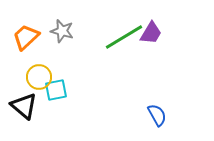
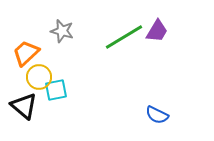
purple trapezoid: moved 6 px right, 2 px up
orange trapezoid: moved 16 px down
blue semicircle: rotated 145 degrees clockwise
